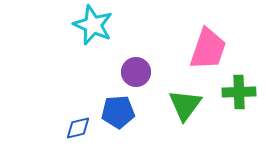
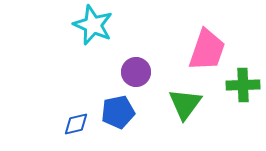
pink trapezoid: moved 1 px left, 1 px down
green cross: moved 4 px right, 7 px up
green triangle: moved 1 px up
blue pentagon: rotated 8 degrees counterclockwise
blue diamond: moved 2 px left, 4 px up
